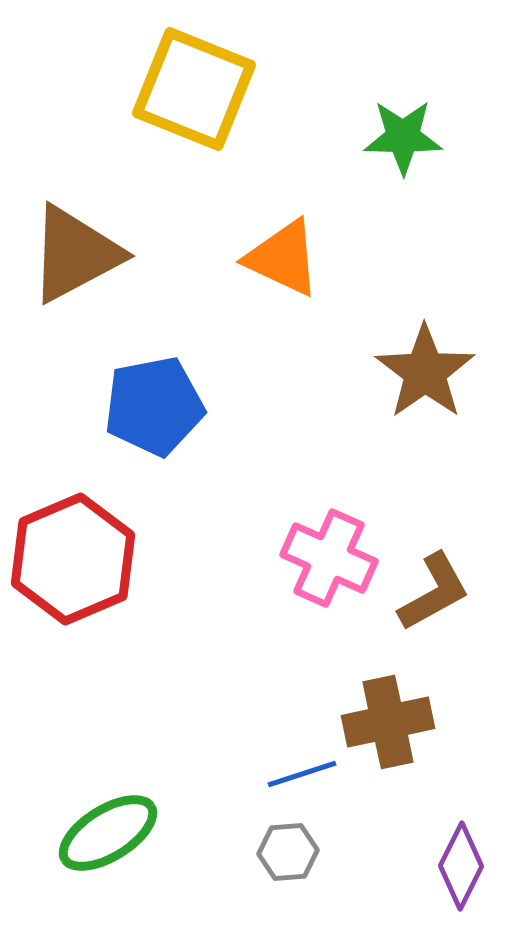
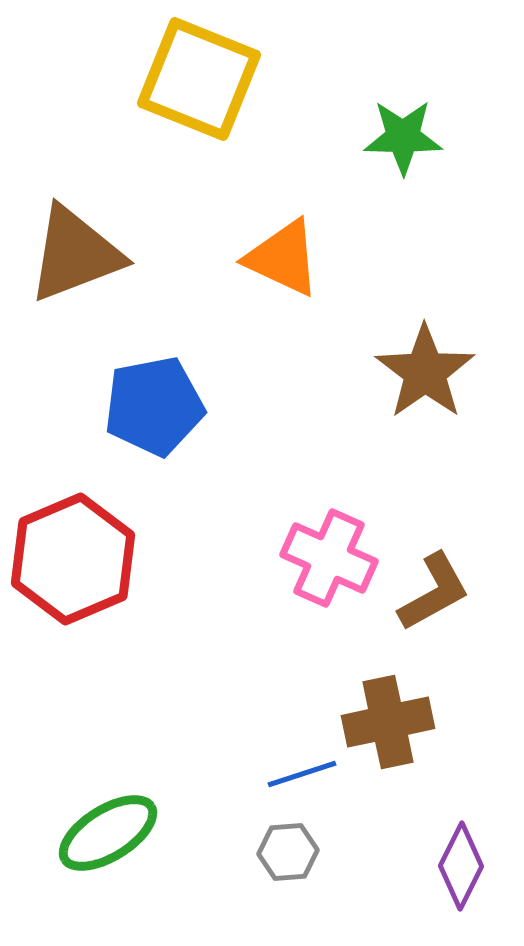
yellow square: moved 5 px right, 10 px up
brown triangle: rotated 7 degrees clockwise
